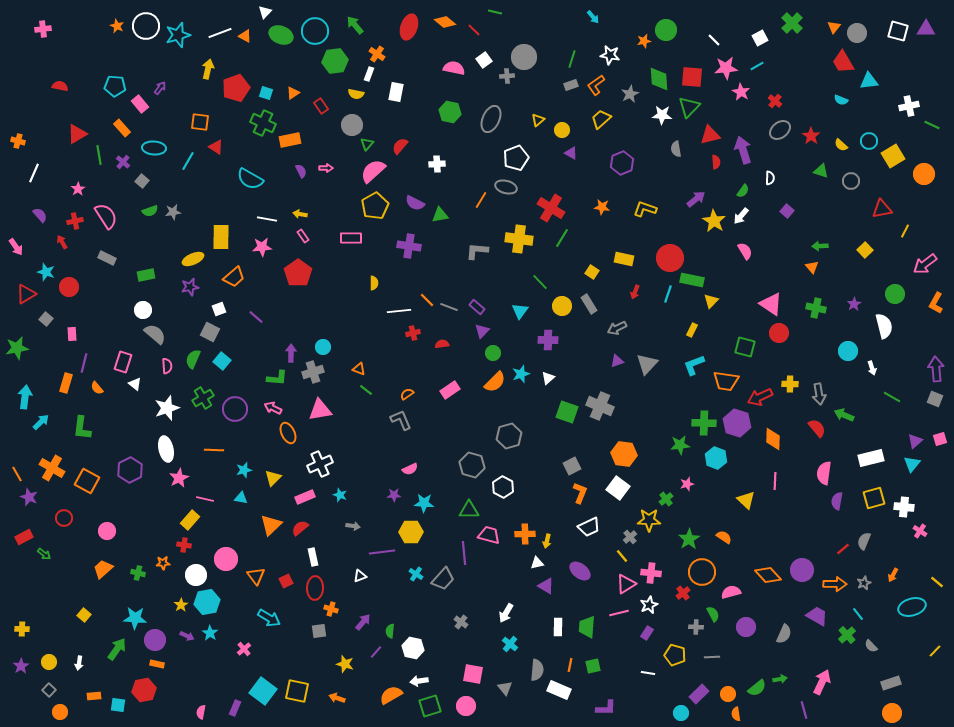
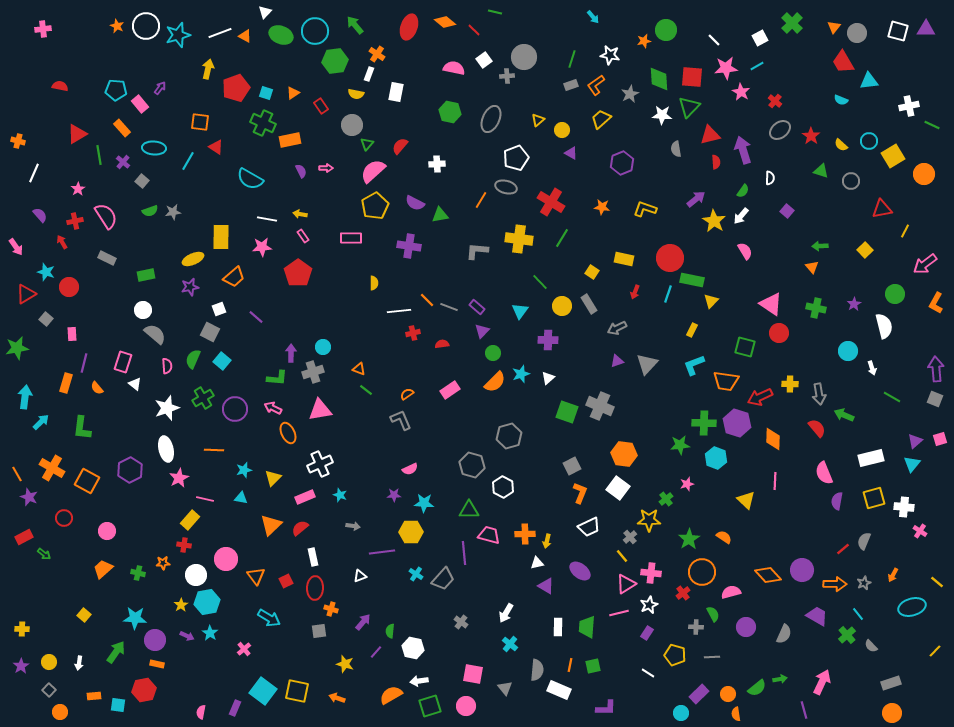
cyan pentagon at (115, 86): moved 1 px right, 4 px down
red cross at (551, 208): moved 6 px up
pink semicircle at (824, 473): rotated 30 degrees counterclockwise
green arrow at (117, 649): moved 1 px left, 3 px down
white line at (648, 673): rotated 24 degrees clockwise
